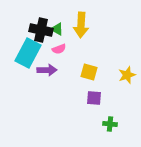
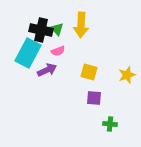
green triangle: rotated 16 degrees clockwise
pink semicircle: moved 1 px left, 2 px down
purple arrow: rotated 24 degrees counterclockwise
